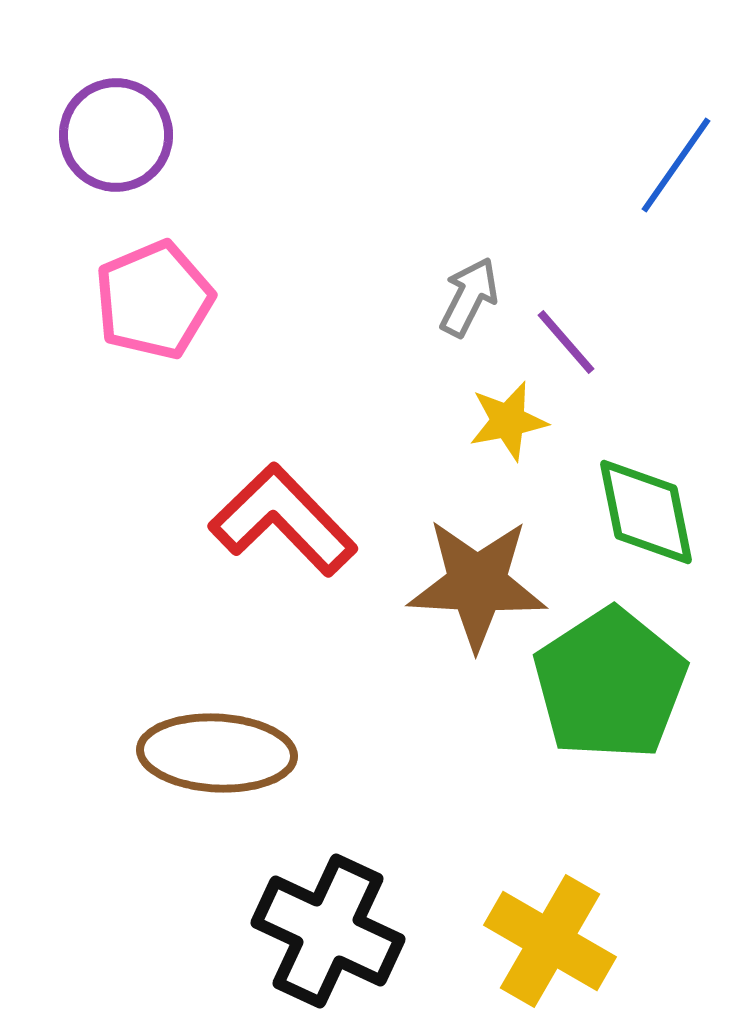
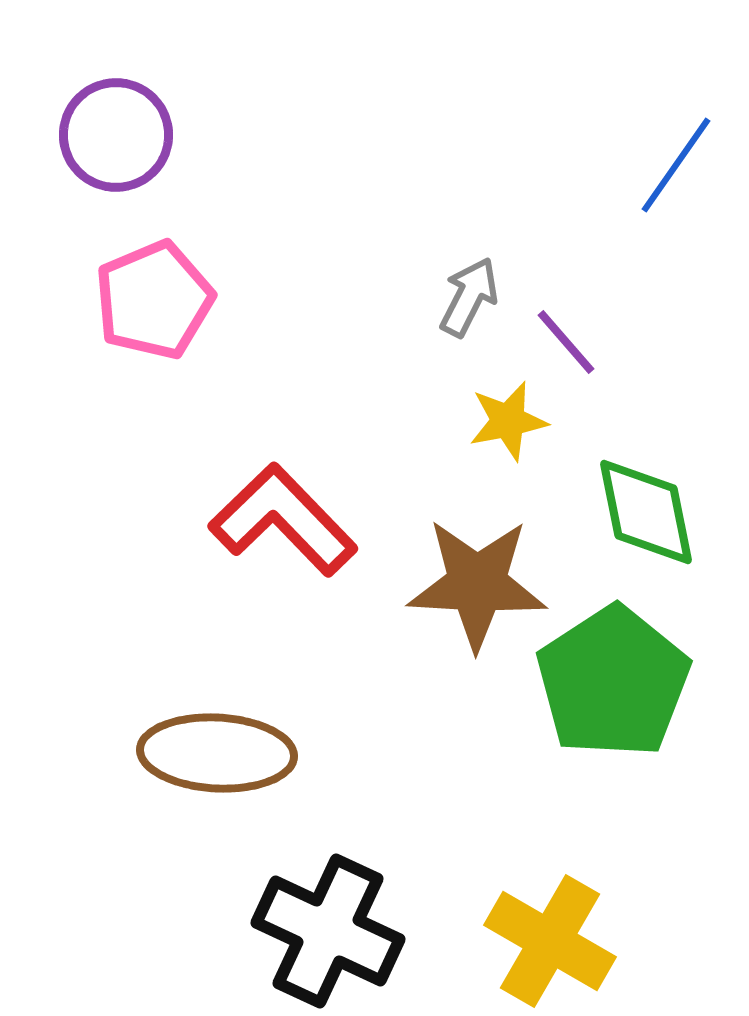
green pentagon: moved 3 px right, 2 px up
